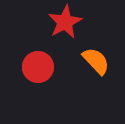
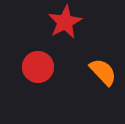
orange semicircle: moved 7 px right, 11 px down
